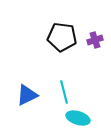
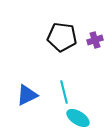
cyan ellipse: rotated 15 degrees clockwise
